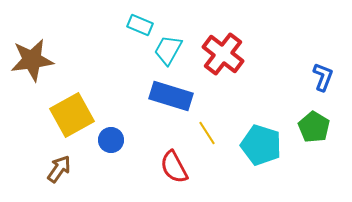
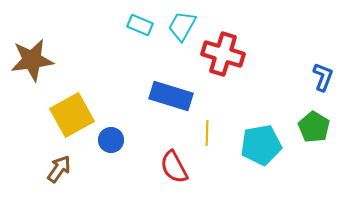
cyan trapezoid: moved 14 px right, 24 px up
red cross: rotated 21 degrees counterclockwise
yellow line: rotated 35 degrees clockwise
cyan pentagon: rotated 27 degrees counterclockwise
